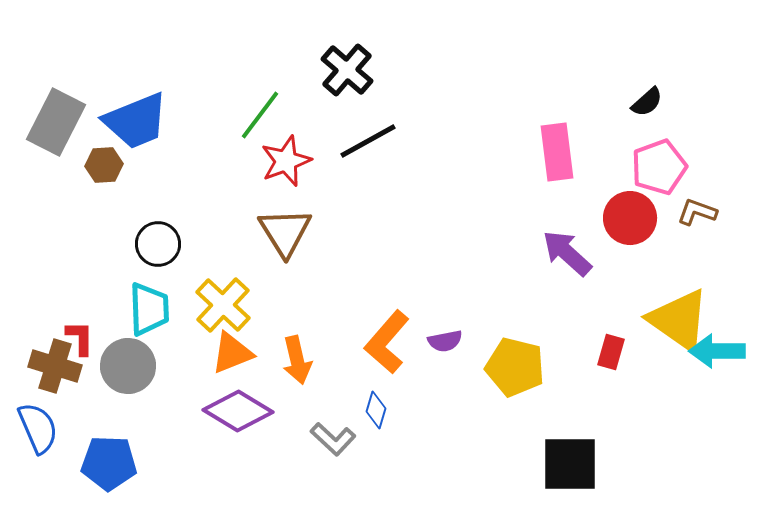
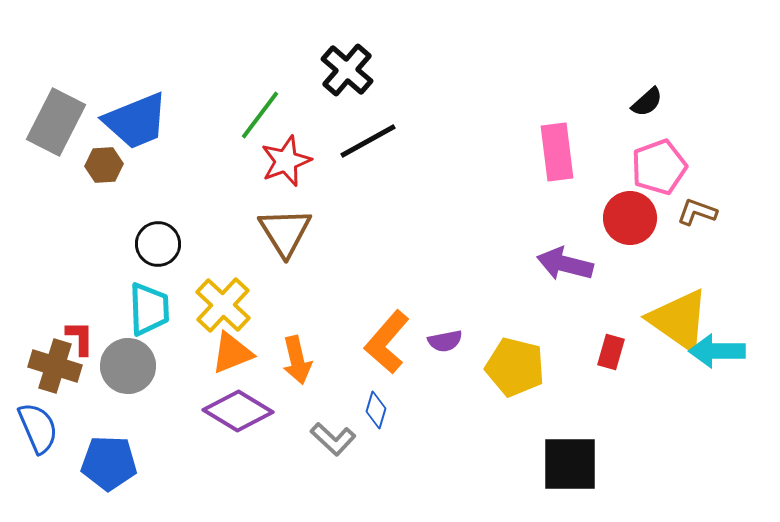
purple arrow: moved 2 px left, 11 px down; rotated 28 degrees counterclockwise
